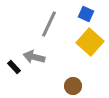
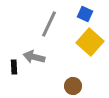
blue square: moved 1 px left
black rectangle: rotated 40 degrees clockwise
